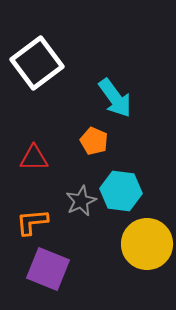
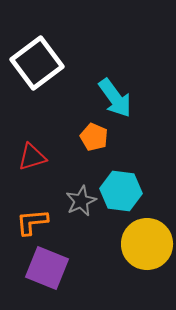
orange pentagon: moved 4 px up
red triangle: moved 2 px left, 1 px up; rotated 16 degrees counterclockwise
purple square: moved 1 px left, 1 px up
